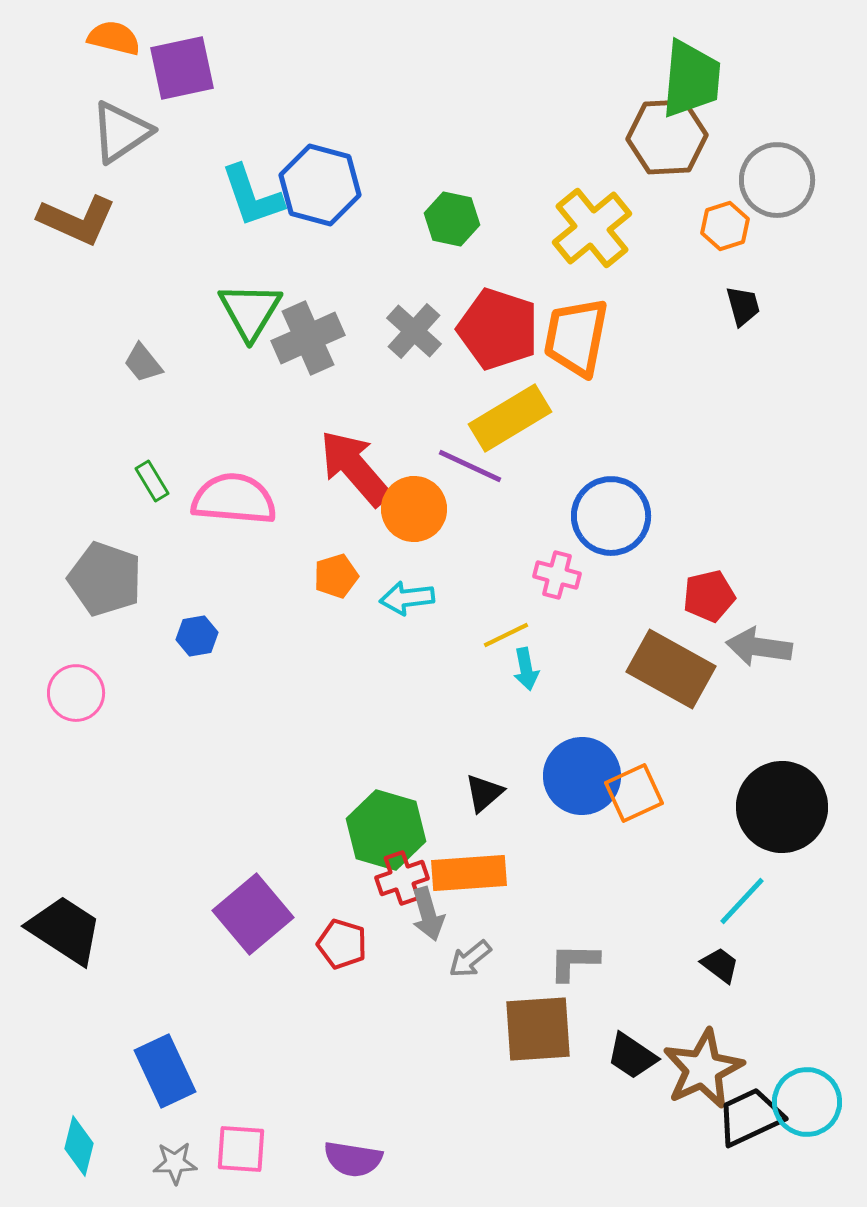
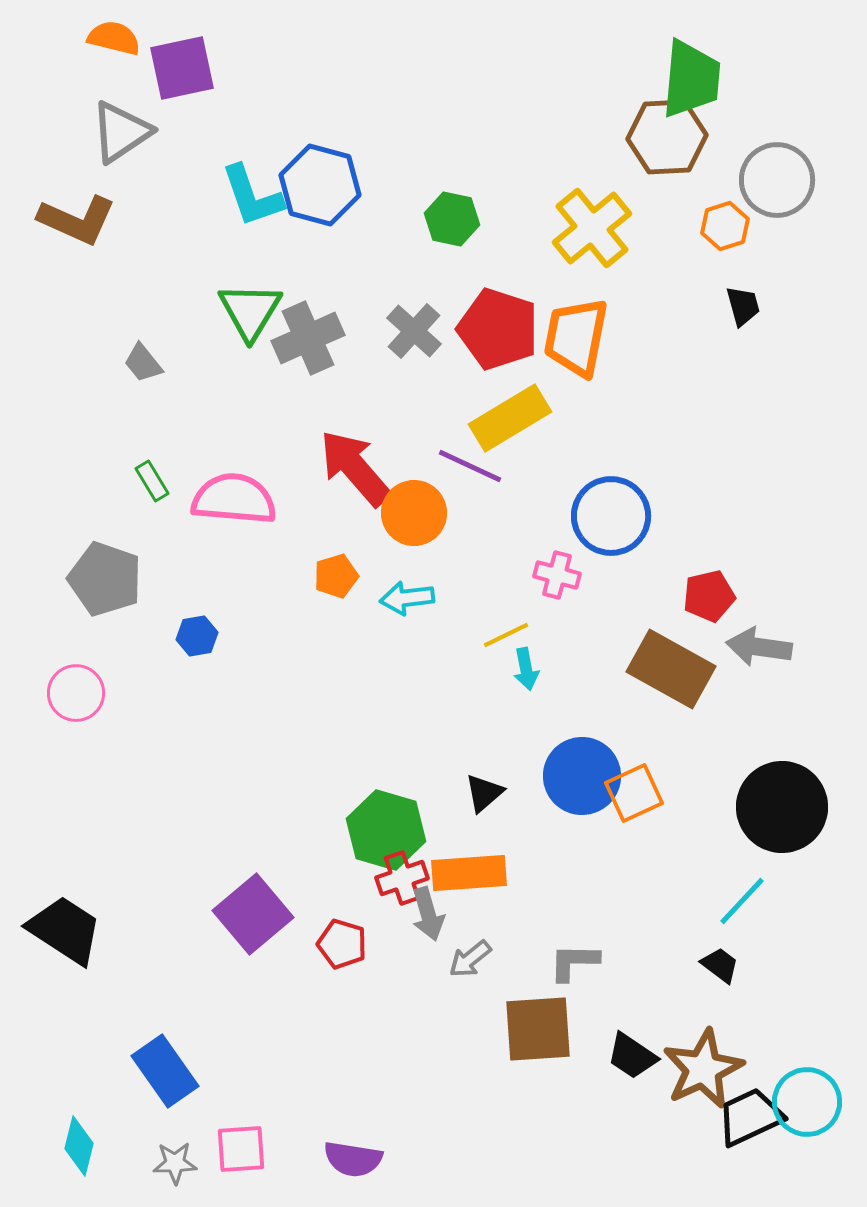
orange circle at (414, 509): moved 4 px down
blue rectangle at (165, 1071): rotated 10 degrees counterclockwise
pink square at (241, 1149): rotated 8 degrees counterclockwise
